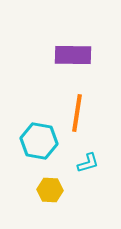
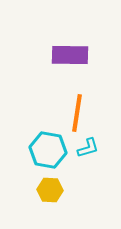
purple rectangle: moved 3 px left
cyan hexagon: moved 9 px right, 9 px down
cyan L-shape: moved 15 px up
